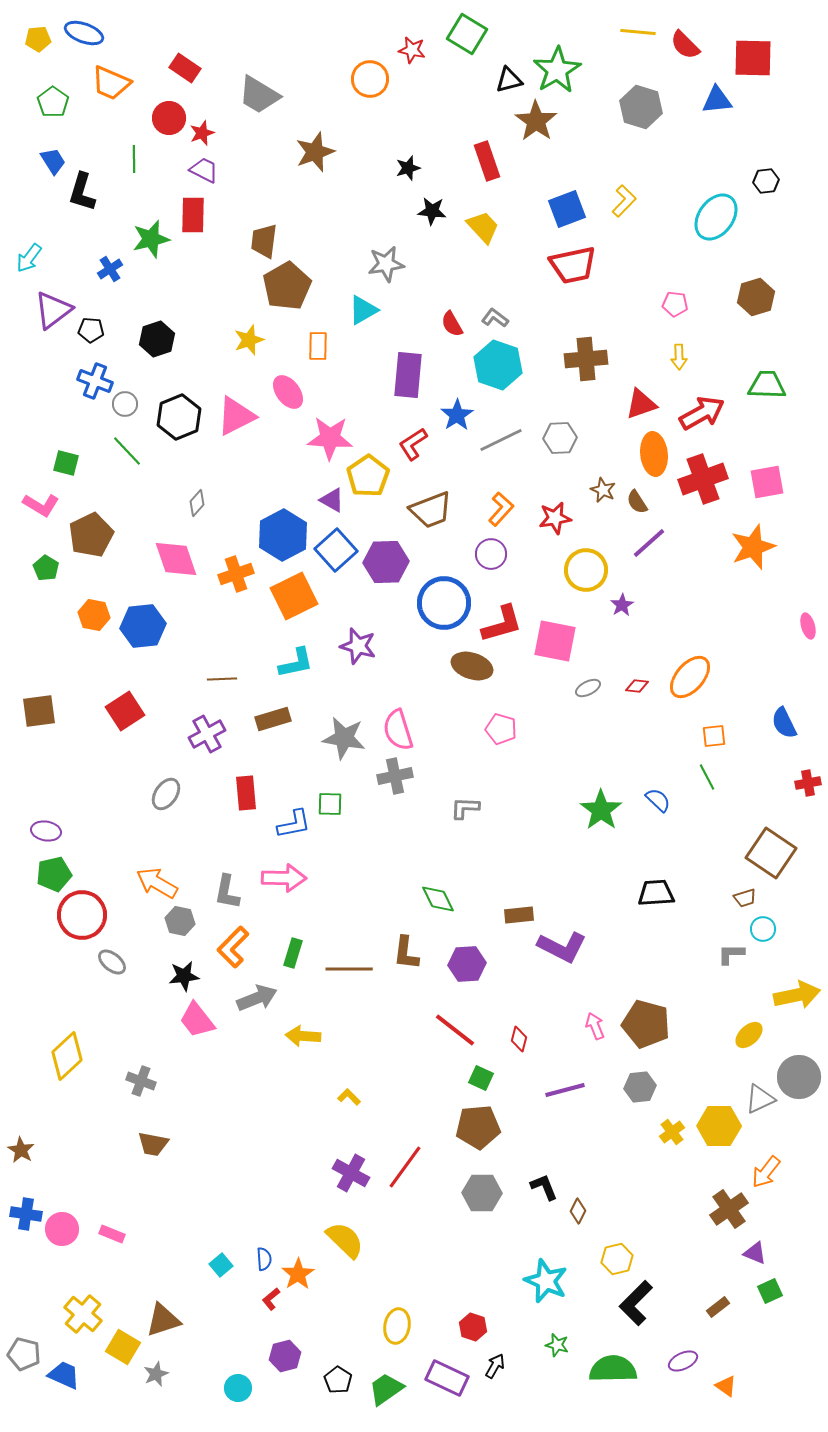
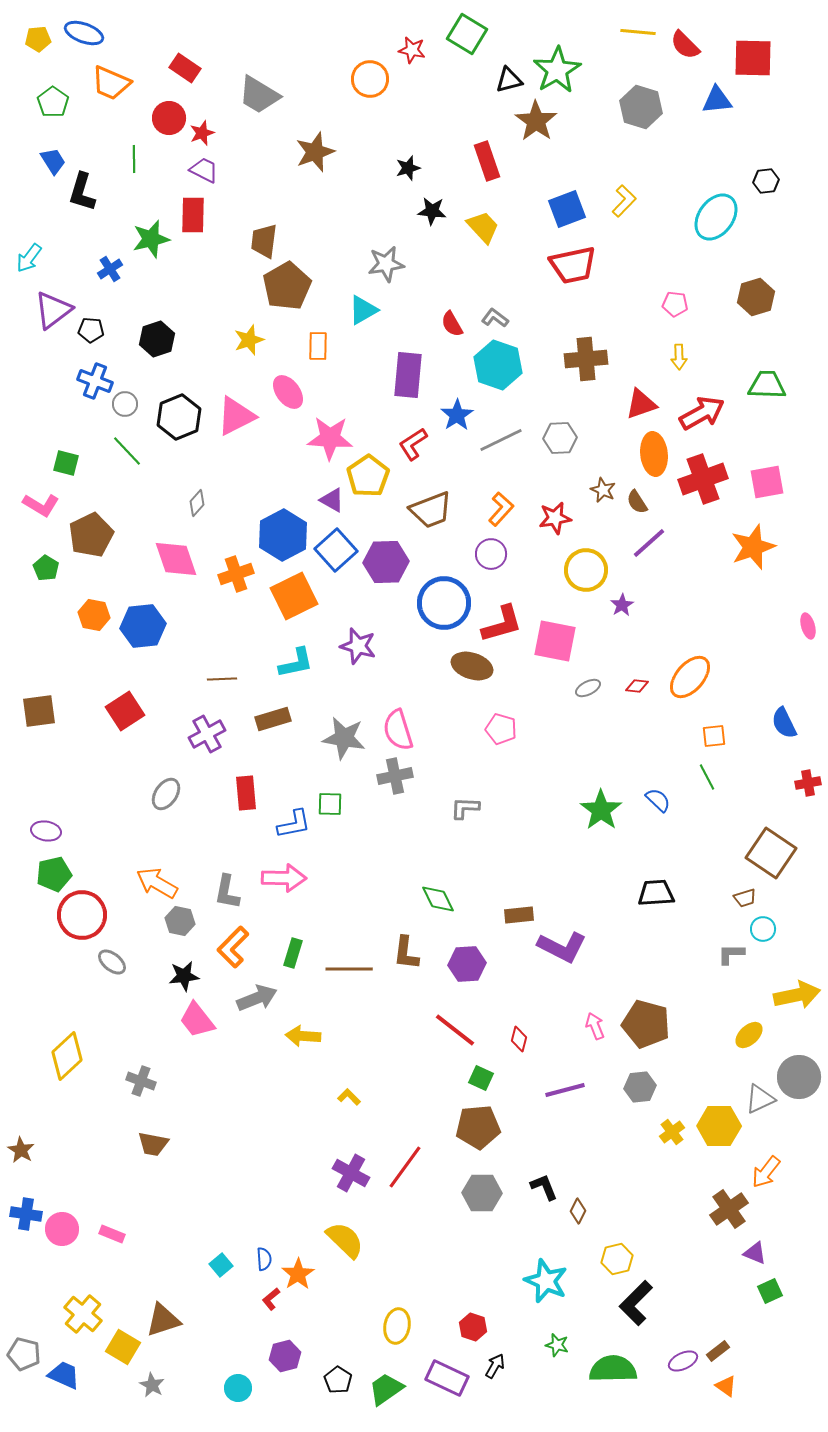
brown rectangle at (718, 1307): moved 44 px down
gray star at (156, 1374): moved 4 px left, 11 px down; rotated 20 degrees counterclockwise
